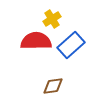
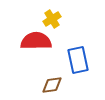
blue rectangle: moved 7 px right, 15 px down; rotated 60 degrees counterclockwise
brown diamond: moved 1 px left, 1 px up
